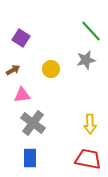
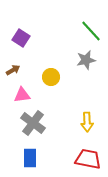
yellow circle: moved 8 px down
yellow arrow: moved 3 px left, 2 px up
